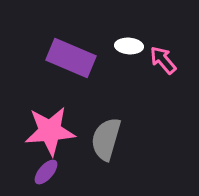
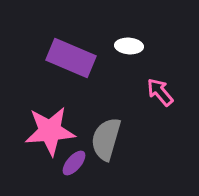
pink arrow: moved 3 px left, 32 px down
purple ellipse: moved 28 px right, 9 px up
